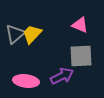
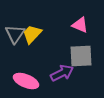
gray triangle: rotated 15 degrees counterclockwise
purple arrow: moved 3 px up
pink ellipse: rotated 15 degrees clockwise
